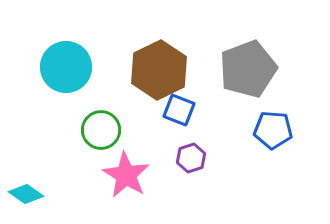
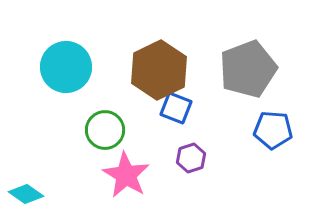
blue square: moved 3 px left, 2 px up
green circle: moved 4 px right
